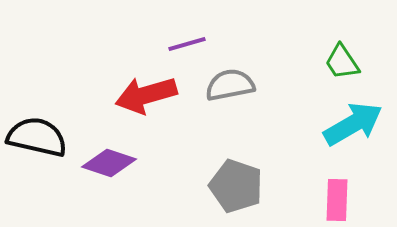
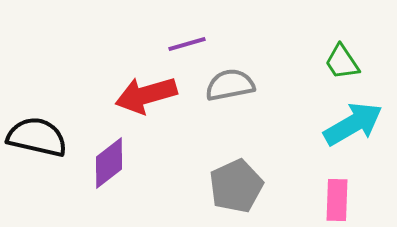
purple diamond: rotated 56 degrees counterclockwise
gray pentagon: rotated 28 degrees clockwise
